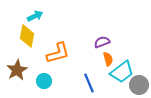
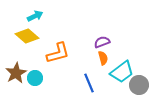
yellow diamond: rotated 60 degrees counterclockwise
orange semicircle: moved 5 px left, 1 px up
brown star: moved 1 px left, 3 px down
cyan circle: moved 9 px left, 3 px up
